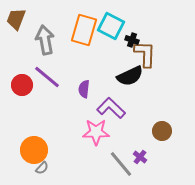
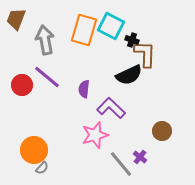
black semicircle: moved 1 px left, 1 px up
pink star: moved 1 px left, 3 px down; rotated 16 degrees counterclockwise
